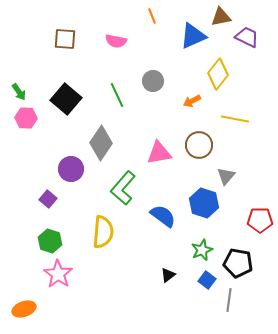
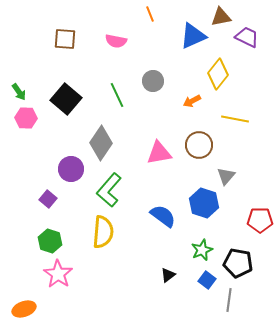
orange line: moved 2 px left, 2 px up
green L-shape: moved 14 px left, 2 px down
